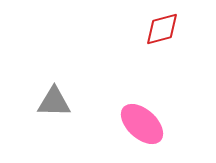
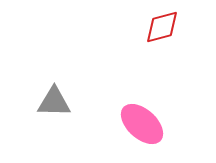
red diamond: moved 2 px up
